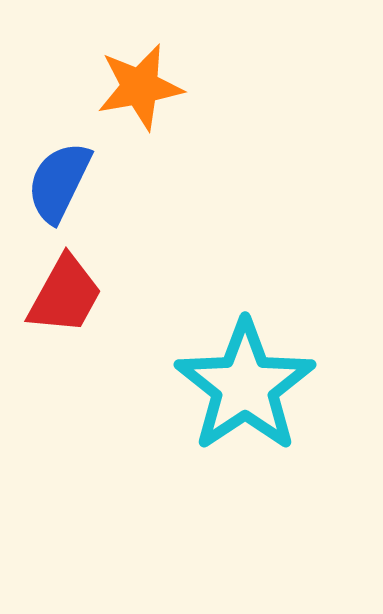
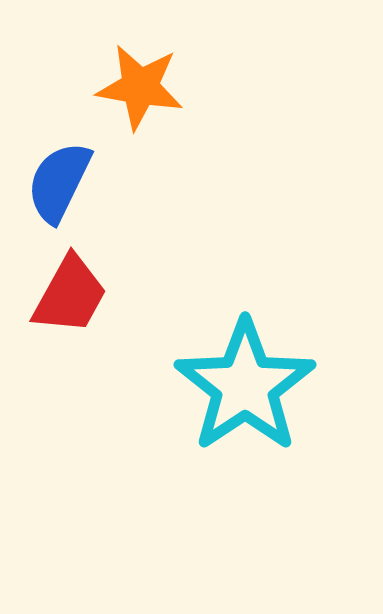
orange star: rotated 20 degrees clockwise
red trapezoid: moved 5 px right
